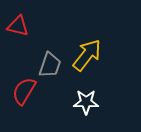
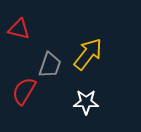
red triangle: moved 1 px right, 3 px down
yellow arrow: moved 1 px right, 1 px up
